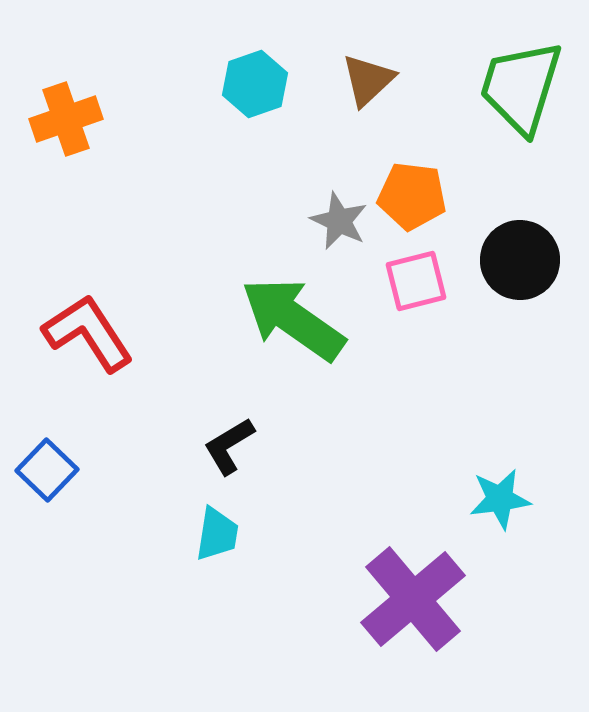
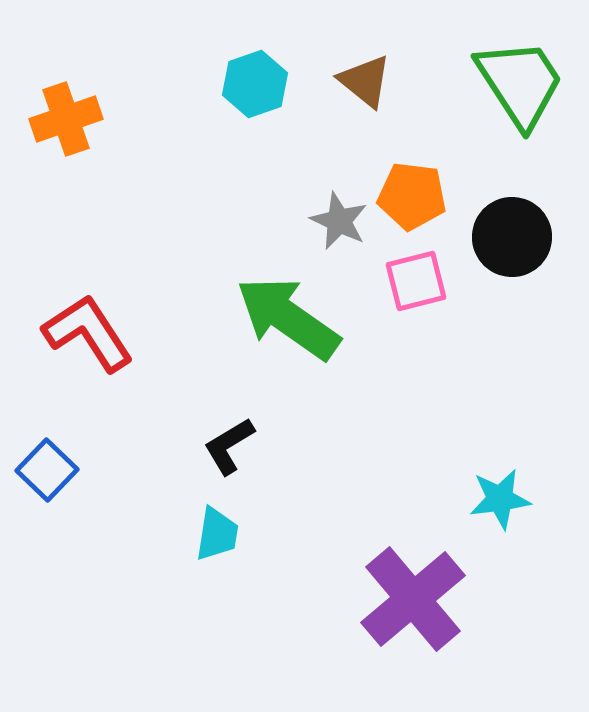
brown triangle: moved 3 px left, 1 px down; rotated 38 degrees counterclockwise
green trapezoid: moved 1 px left, 4 px up; rotated 130 degrees clockwise
black circle: moved 8 px left, 23 px up
green arrow: moved 5 px left, 1 px up
